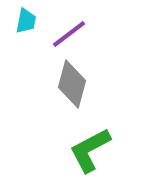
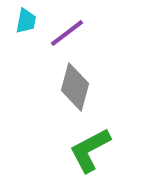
purple line: moved 2 px left, 1 px up
gray diamond: moved 3 px right, 3 px down
